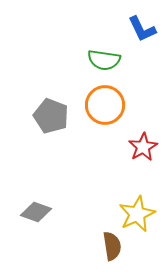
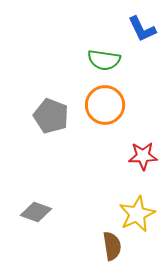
red star: moved 9 px down; rotated 28 degrees clockwise
